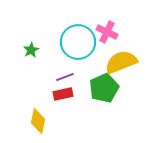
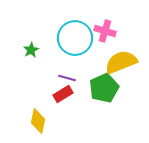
pink cross: moved 2 px left, 1 px up; rotated 10 degrees counterclockwise
cyan circle: moved 3 px left, 4 px up
purple line: moved 2 px right, 1 px down; rotated 36 degrees clockwise
red rectangle: rotated 18 degrees counterclockwise
